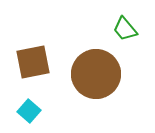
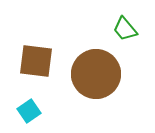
brown square: moved 3 px right, 1 px up; rotated 18 degrees clockwise
cyan square: rotated 15 degrees clockwise
